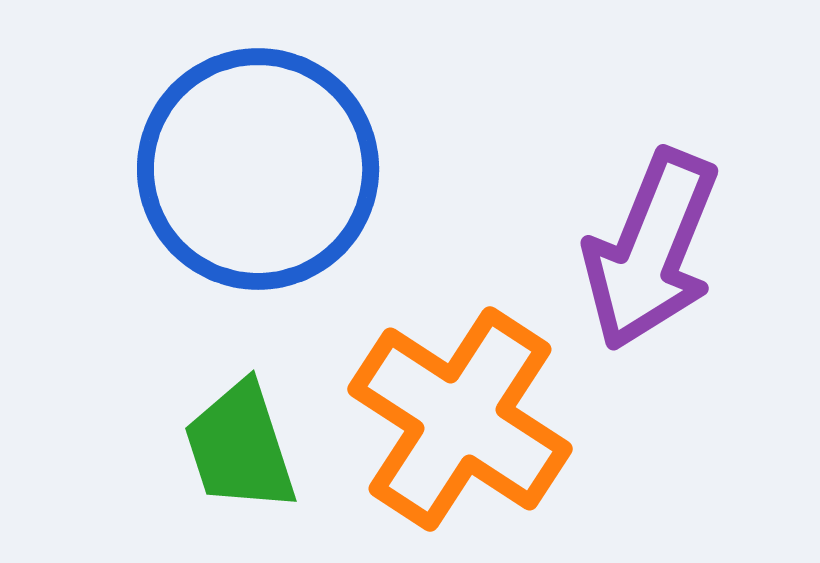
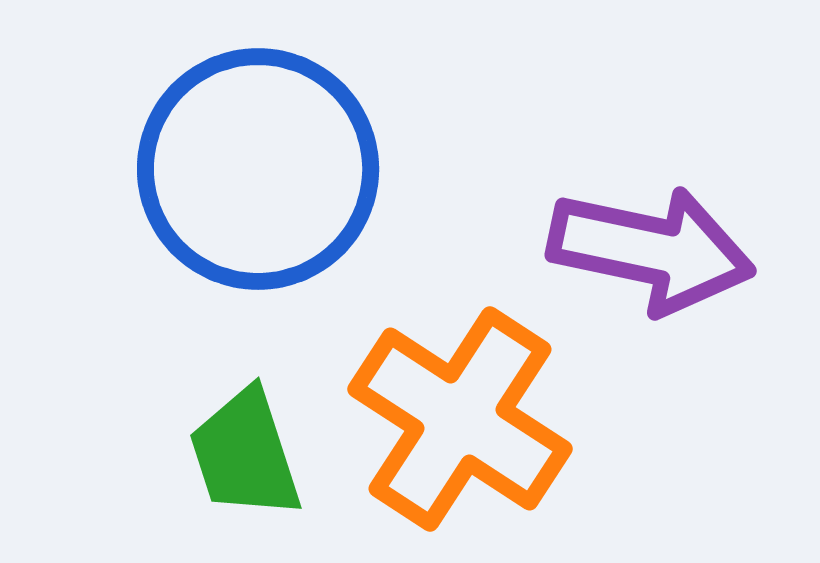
purple arrow: rotated 100 degrees counterclockwise
green trapezoid: moved 5 px right, 7 px down
